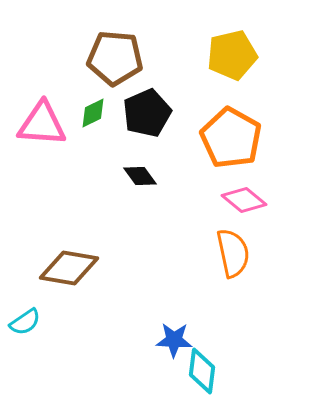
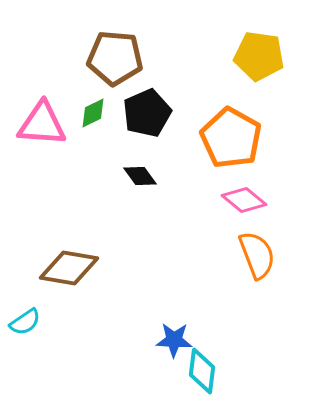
yellow pentagon: moved 27 px right, 1 px down; rotated 21 degrees clockwise
orange semicircle: moved 24 px right, 2 px down; rotated 9 degrees counterclockwise
